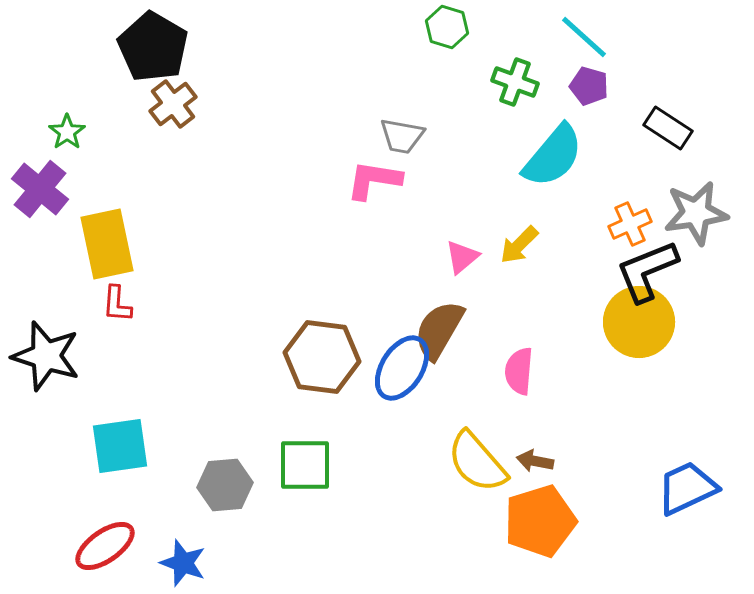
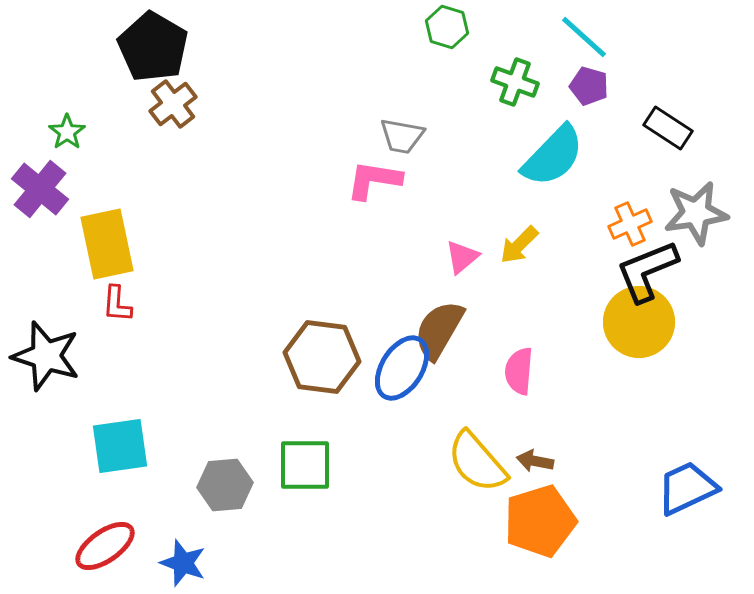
cyan semicircle: rotated 4 degrees clockwise
